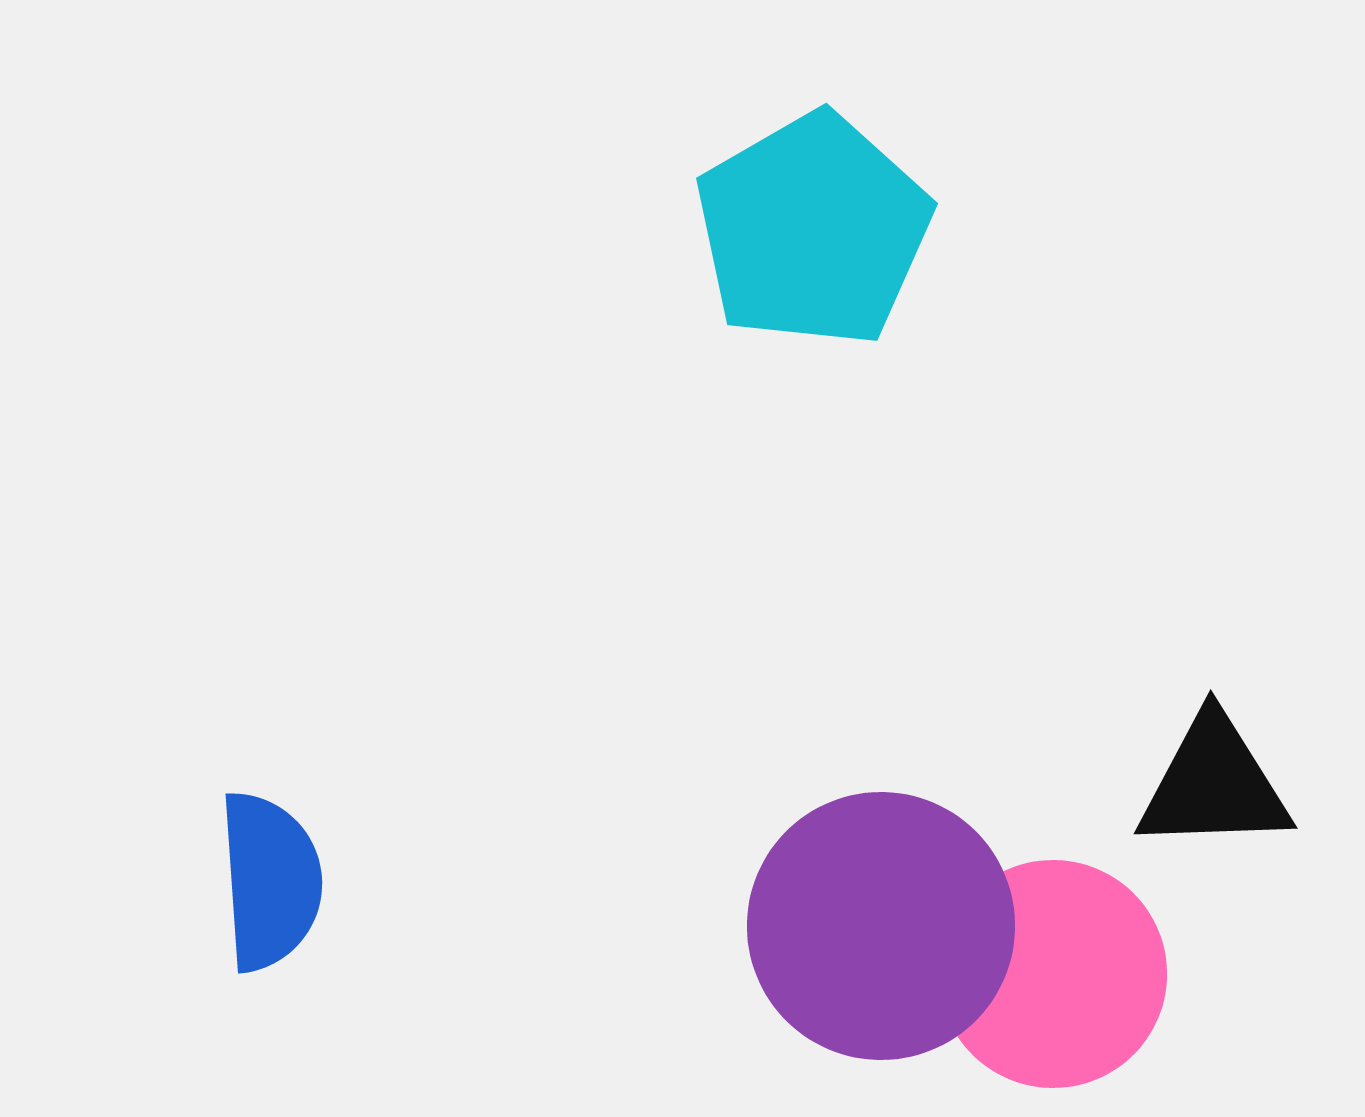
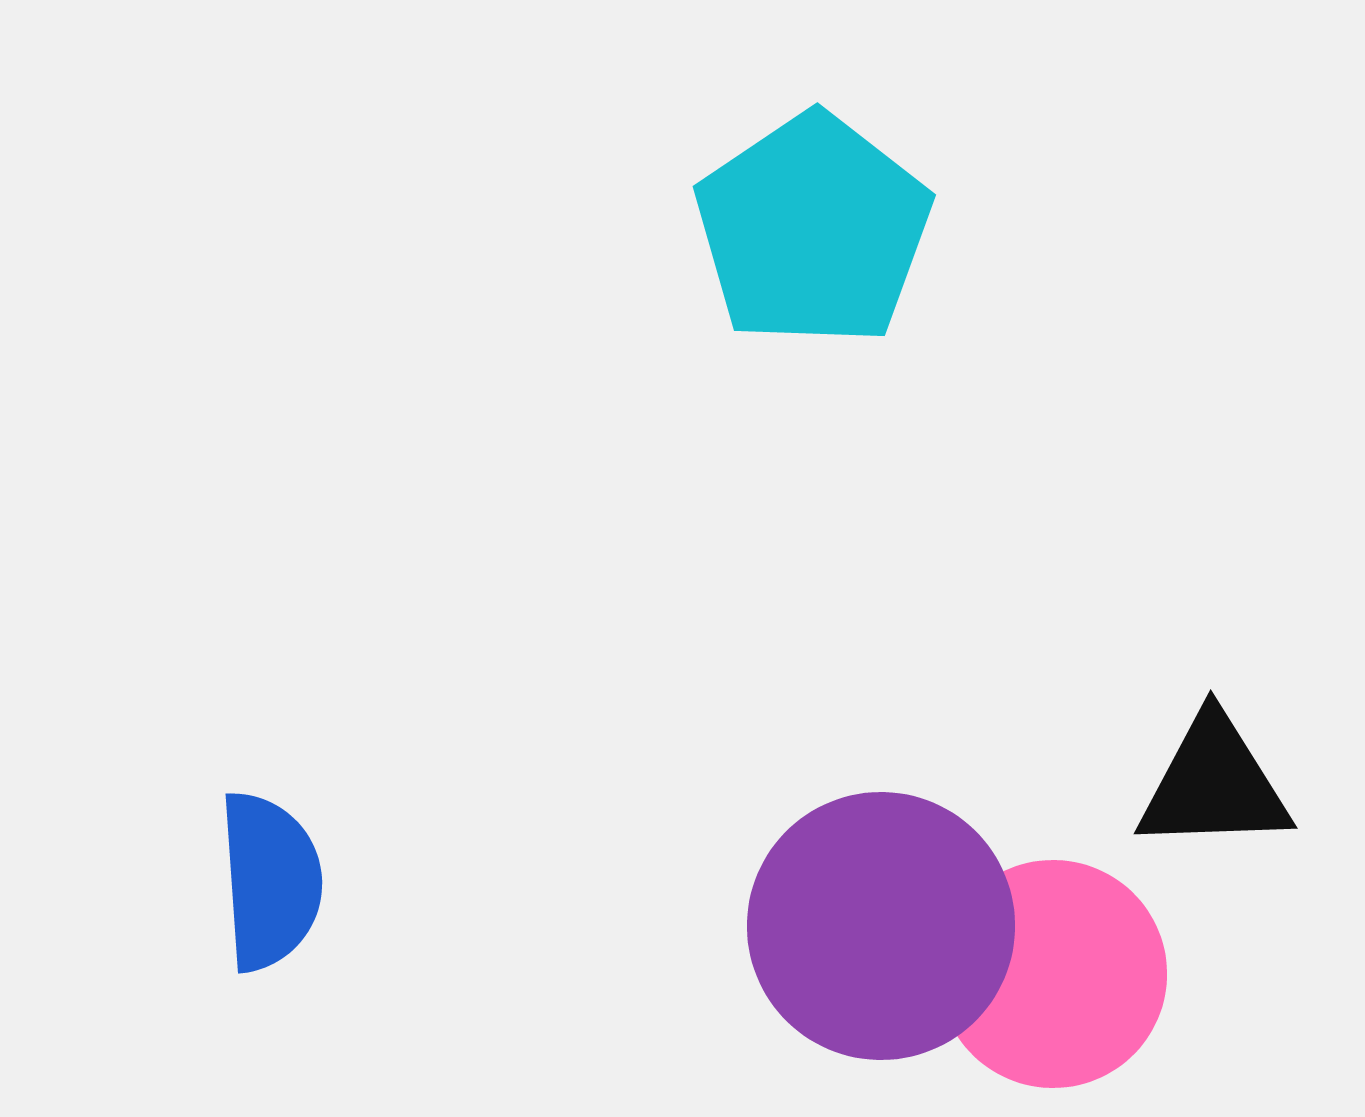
cyan pentagon: rotated 4 degrees counterclockwise
